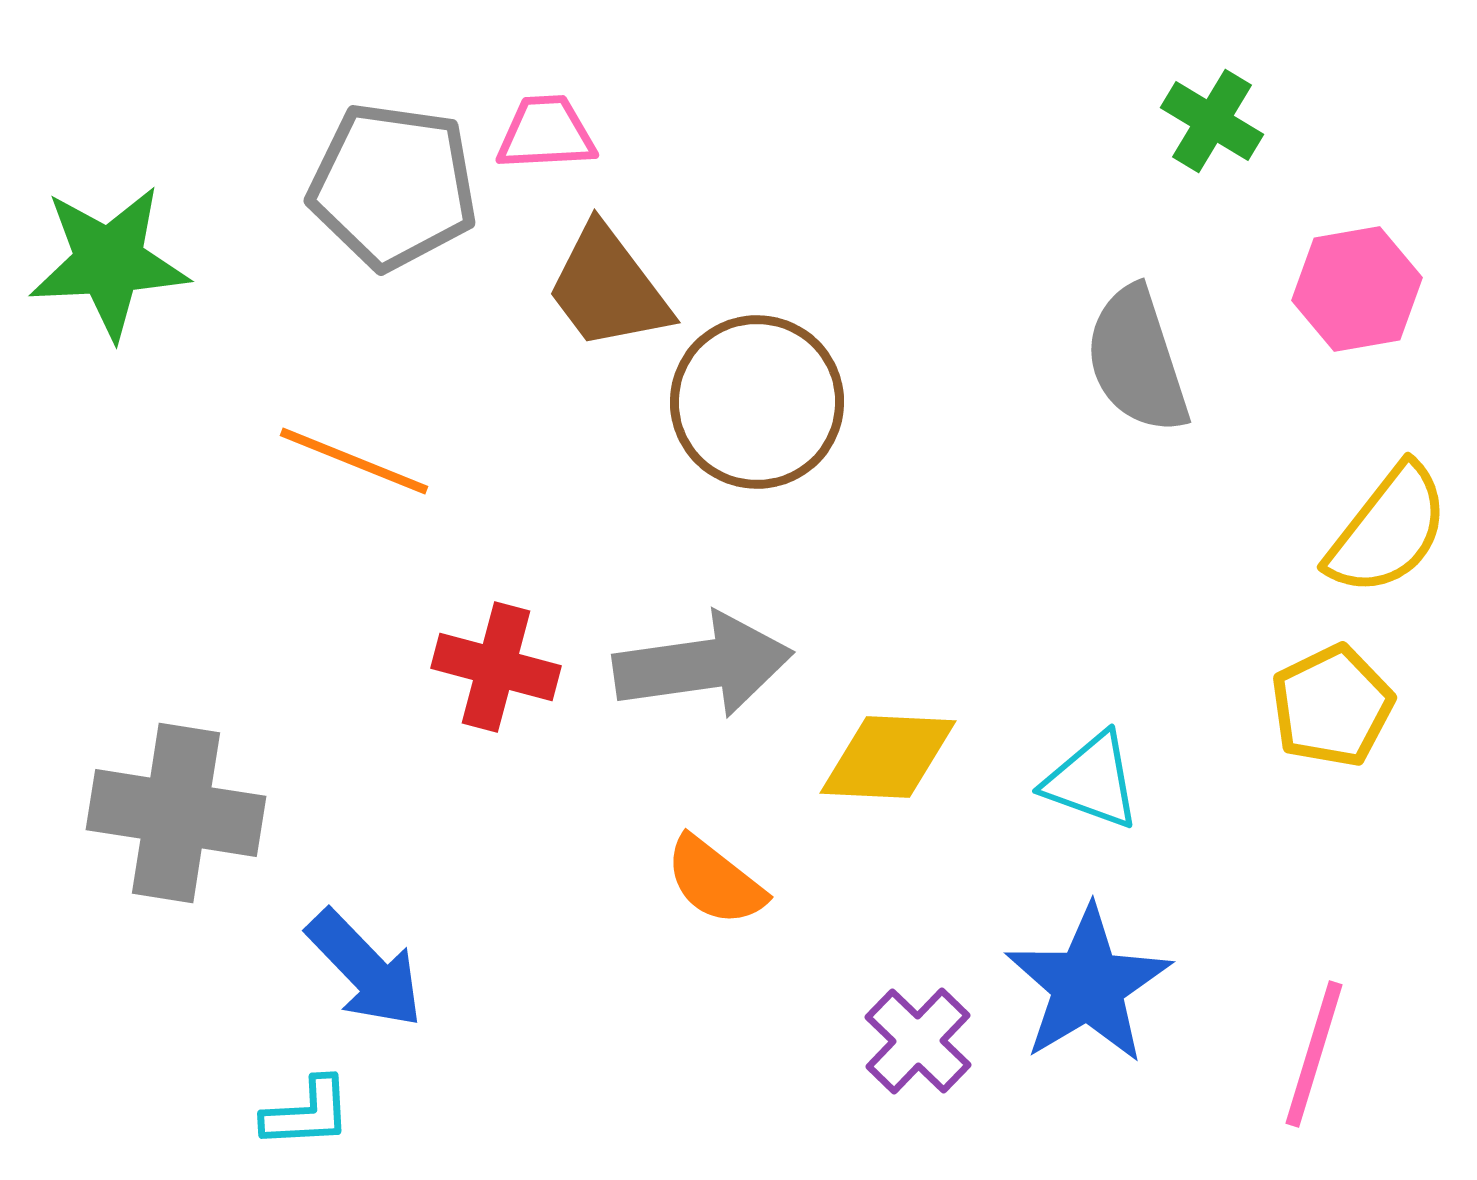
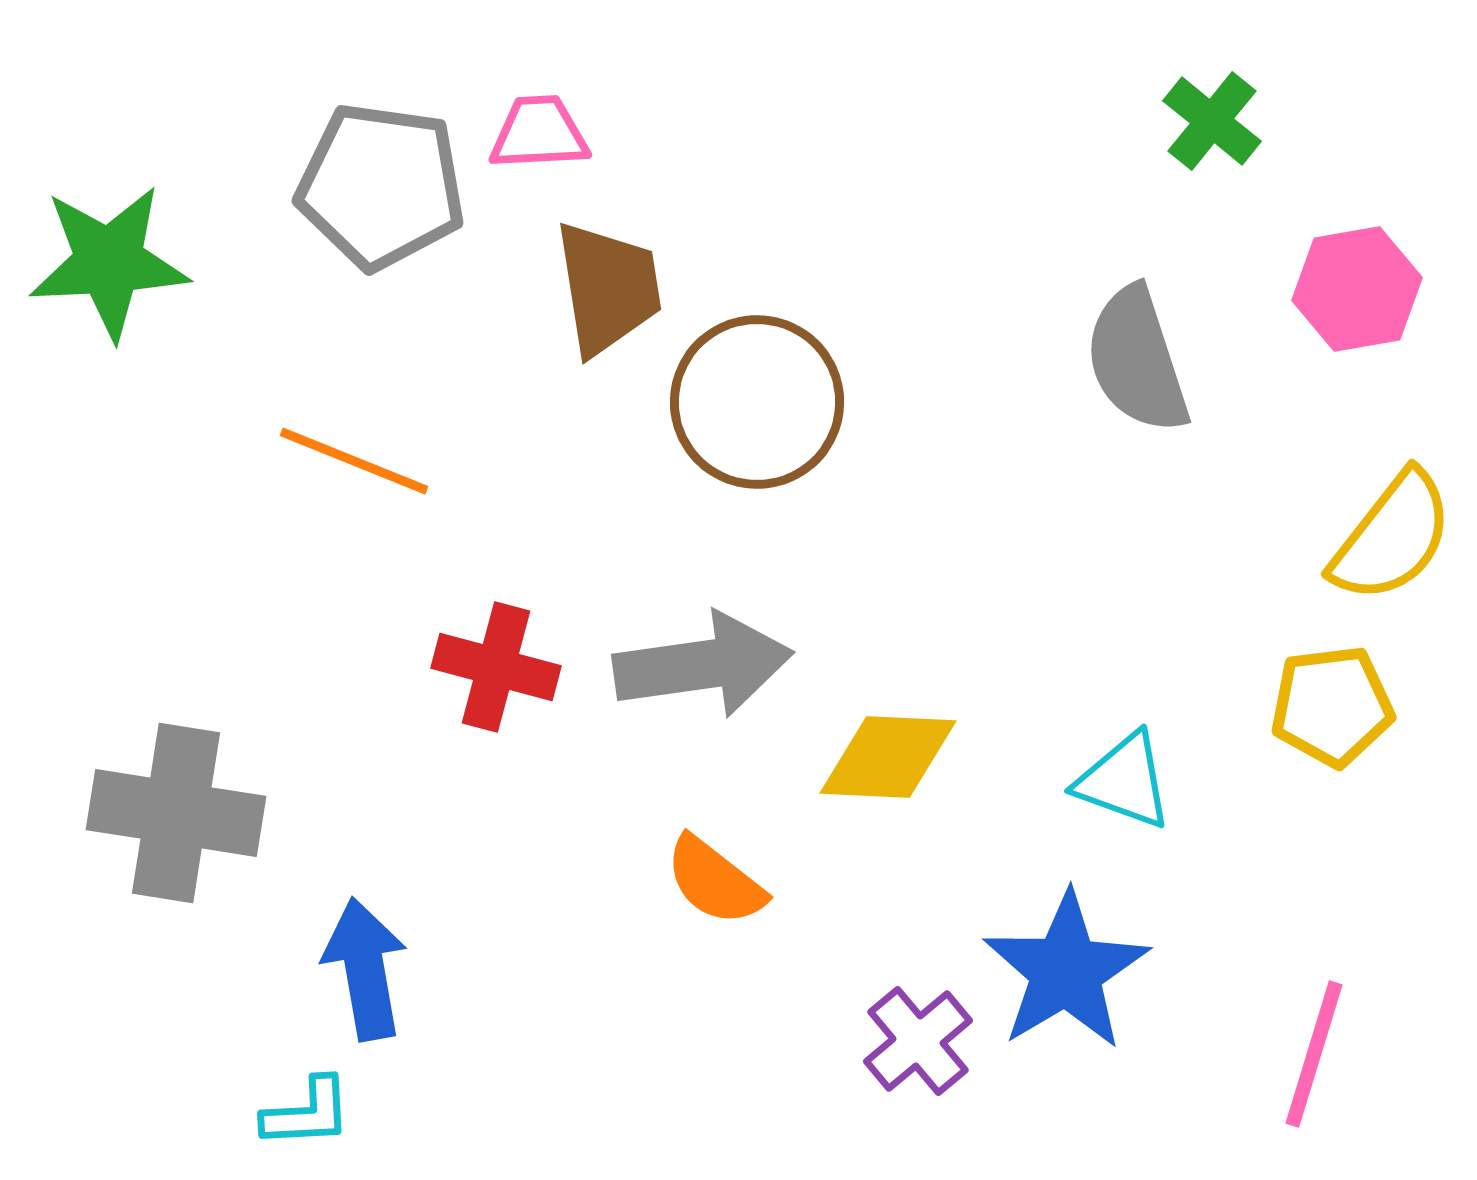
green cross: rotated 8 degrees clockwise
pink trapezoid: moved 7 px left
gray pentagon: moved 12 px left
brown trapezoid: rotated 152 degrees counterclockwise
yellow semicircle: moved 4 px right, 7 px down
yellow pentagon: rotated 19 degrees clockwise
cyan triangle: moved 32 px right
blue arrow: rotated 146 degrees counterclockwise
blue star: moved 22 px left, 14 px up
purple cross: rotated 6 degrees clockwise
